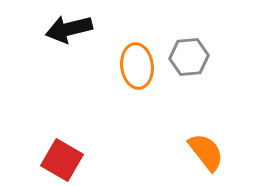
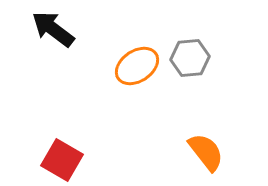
black arrow: moved 16 px left; rotated 51 degrees clockwise
gray hexagon: moved 1 px right, 1 px down
orange ellipse: rotated 63 degrees clockwise
